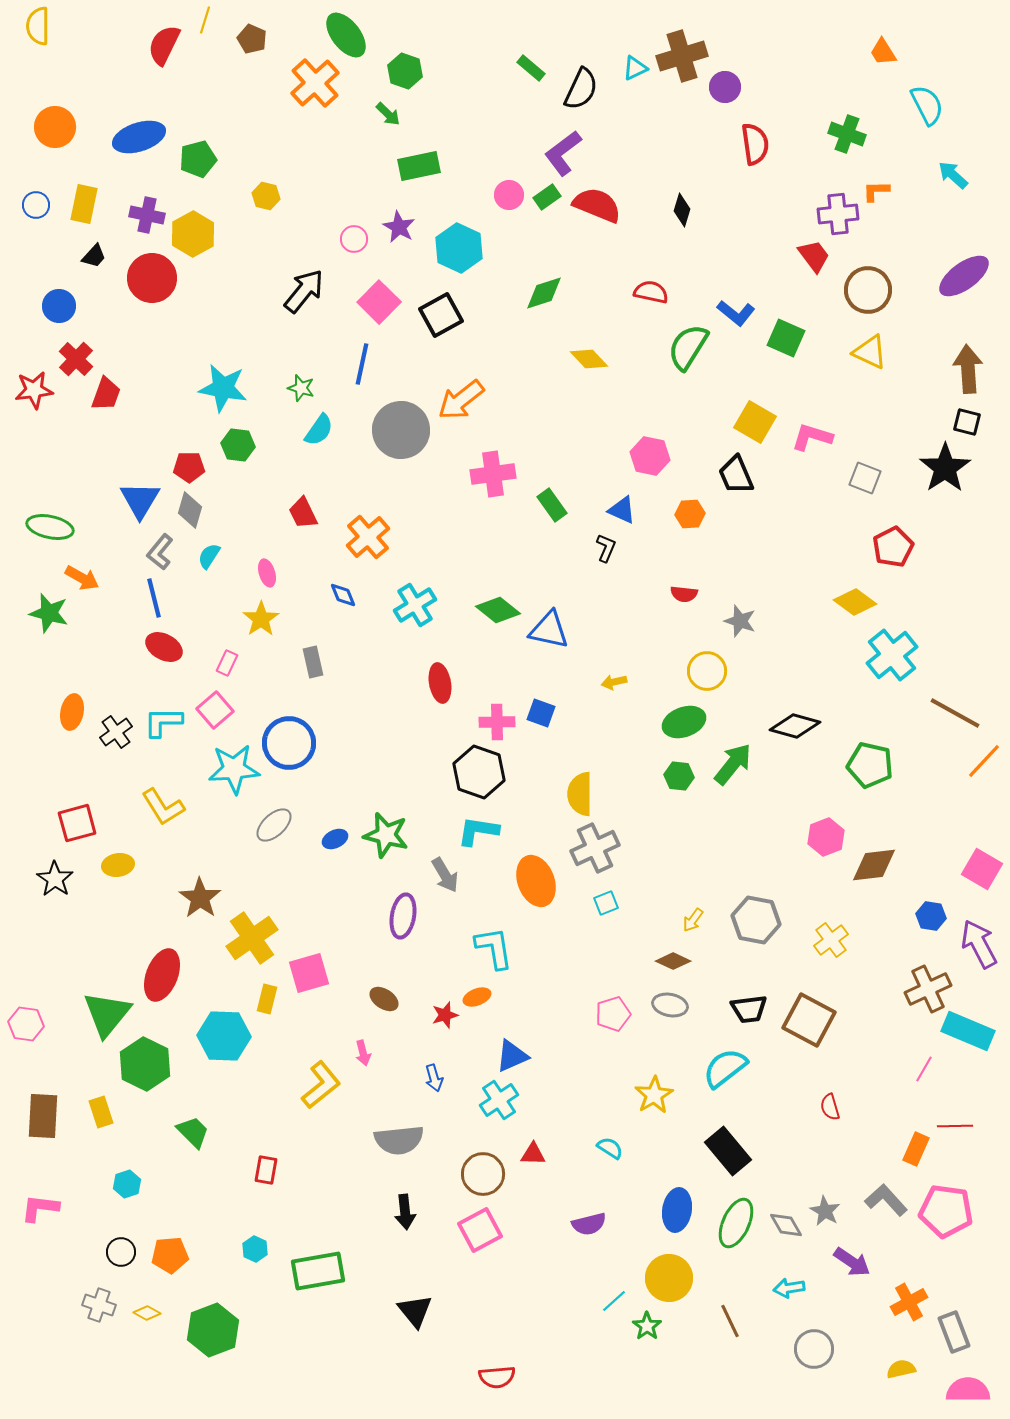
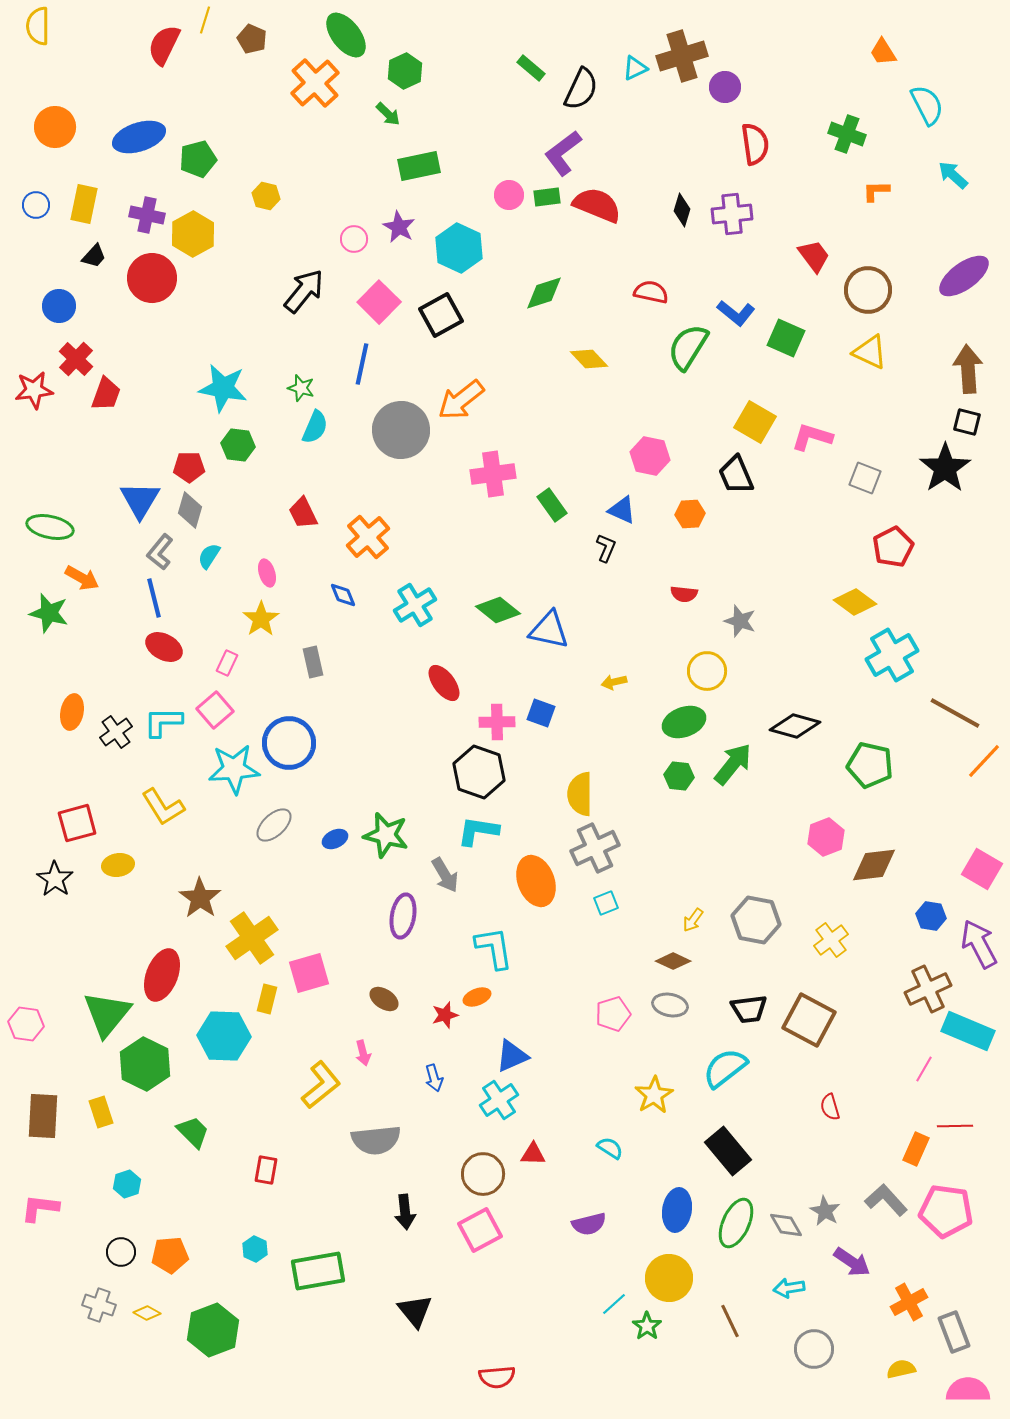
green hexagon at (405, 71): rotated 16 degrees clockwise
green rectangle at (547, 197): rotated 28 degrees clockwise
purple cross at (838, 214): moved 106 px left
cyan semicircle at (319, 430): moved 4 px left, 3 px up; rotated 12 degrees counterclockwise
cyan cross at (892, 655): rotated 9 degrees clockwise
red ellipse at (440, 683): moved 4 px right; rotated 27 degrees counterclockwise
gray semicircle at (399, 1140): moved 23 px left
cyan line at (614, 1301): moved 3 px down
